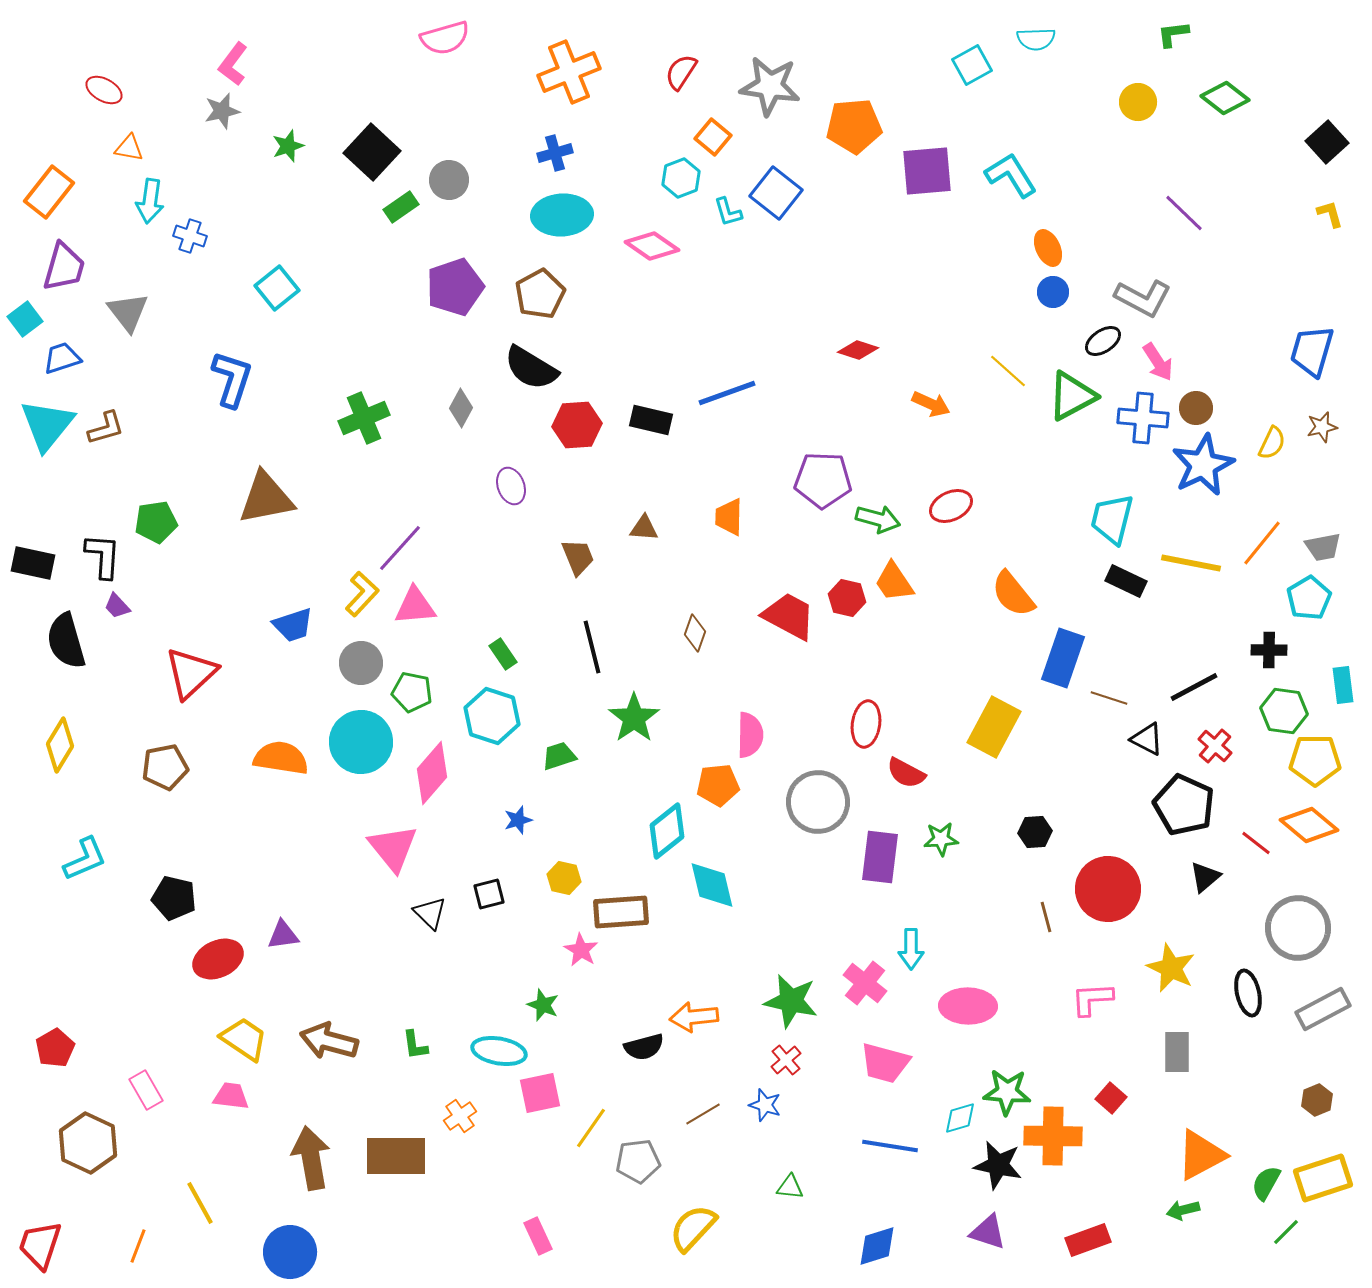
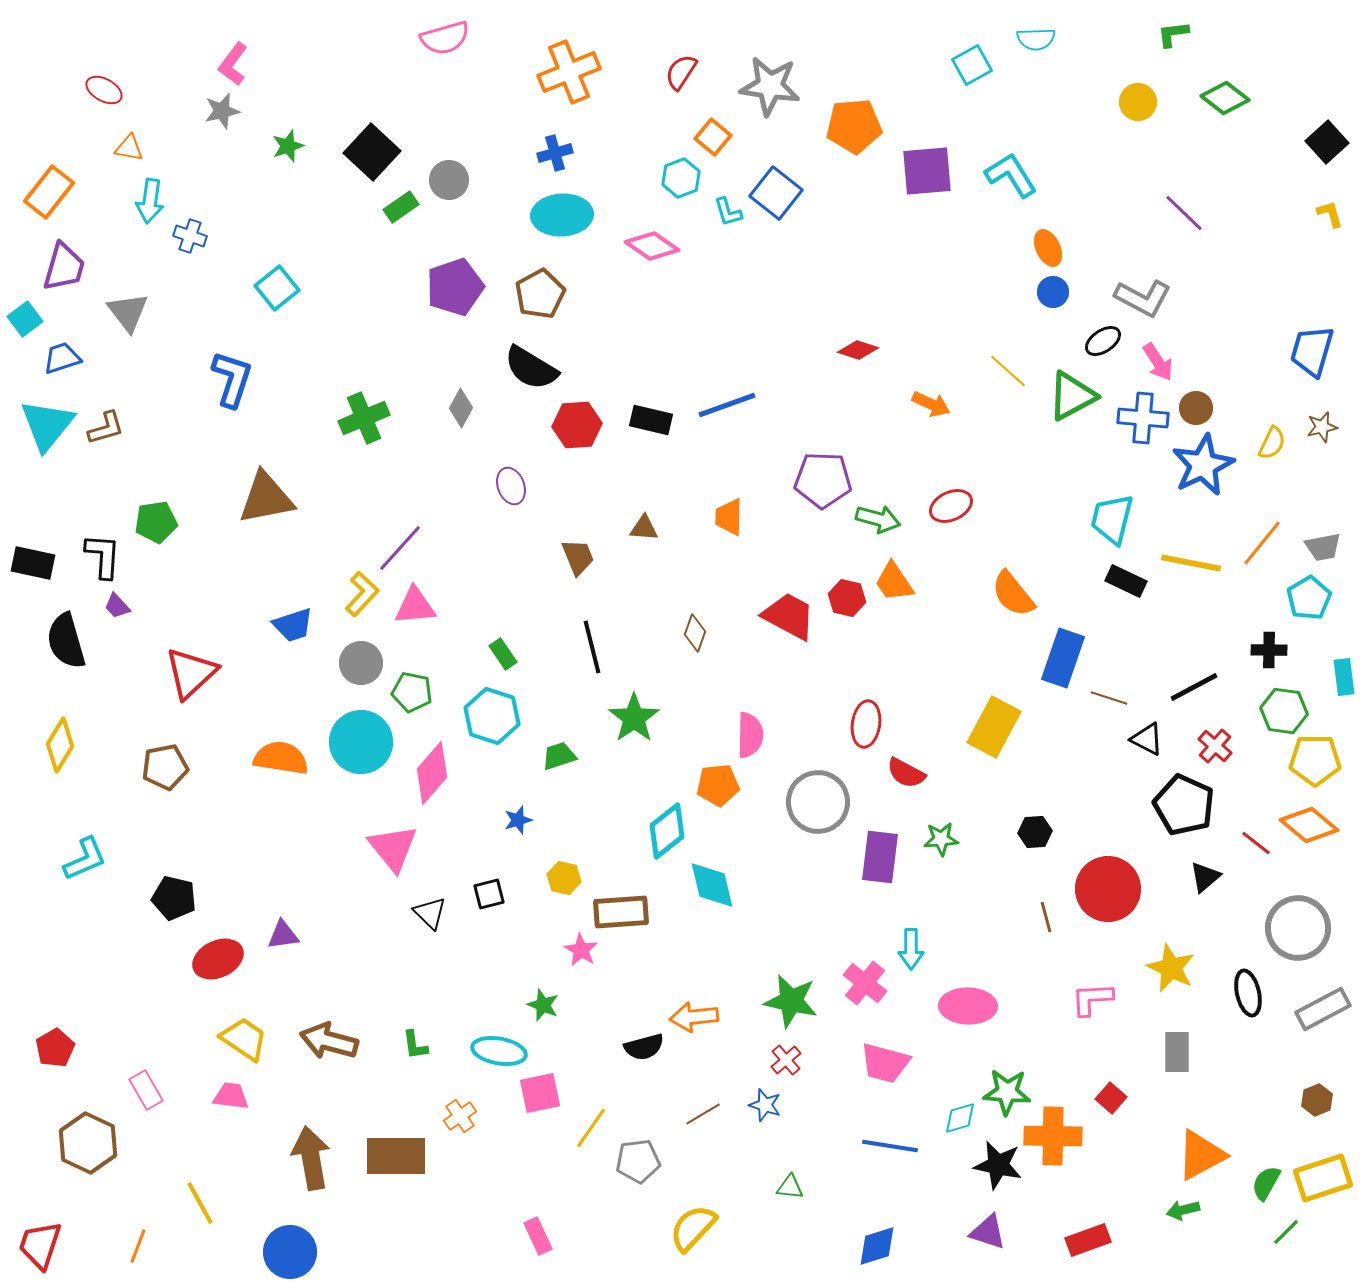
blue line at (727, 393): moved 12 px down
cyan rectangle at (1343, 685): moved 1 px right, 8 px up
